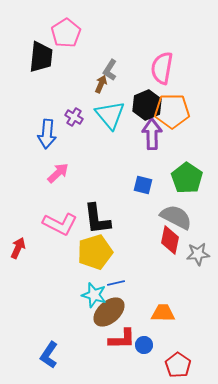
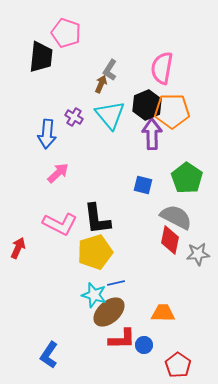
pink pentagon: rotated 20 degrees counterclockwise
